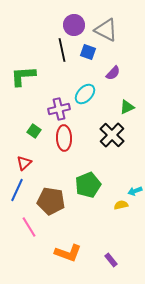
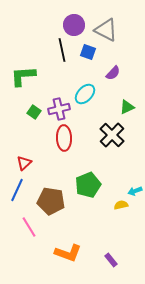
green square: moved 19 px up
